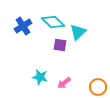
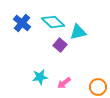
blue cross: moved 1 px left, 3 px up; rotated 18 degrees counterclockwise
cyan triangle: rotated 30 degrees clockwise
purple square: rotated 32 degrees clockwise
cyan star: rotated 21 degrees counterclockwise
